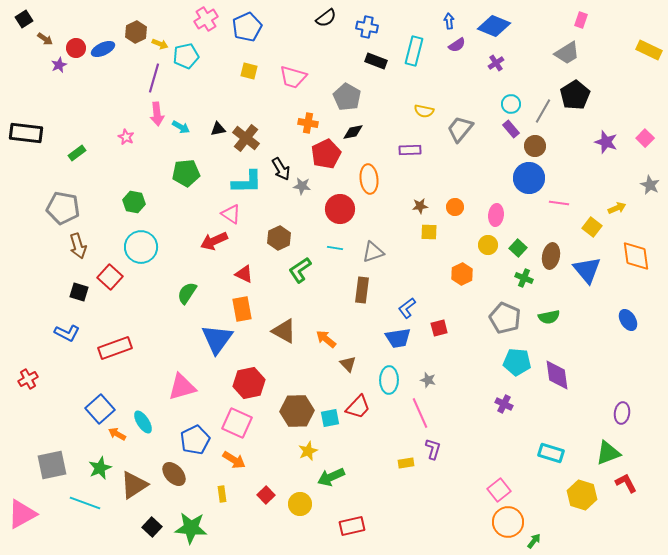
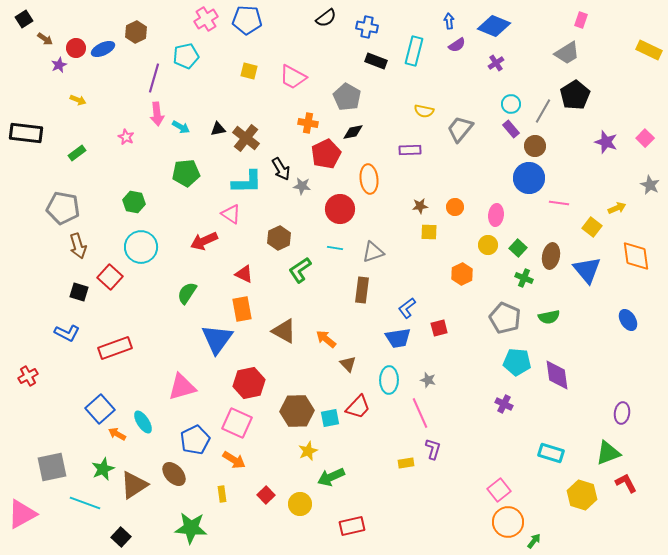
blue pentagon at (247, 27): moved 7 px up; rotated 28 degrees clockwise
yellow arrow at (160, 44): moved 82 px left, 56 px down
pink trapezoid at (293, 77): rotated 12 degrees clockwise
red arrow at (214, 241): moved 10 px left
red cross at (28, 379): moved 3 px up
gray square at (52, 465): moved 2 px down
green star at (100, 468): moved 3 px right, 1 px down
black square at (152, 527): moved 31 px left, 10 px down
